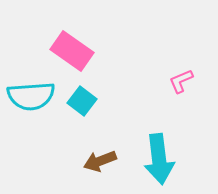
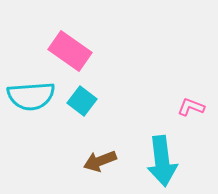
pink rectangle: moved 2 px left
pink L-shape: moved 10 px right, 26 px down; rotated 44 degrees clockwise
cyan arrow: moved 3 px right, 2 px down
